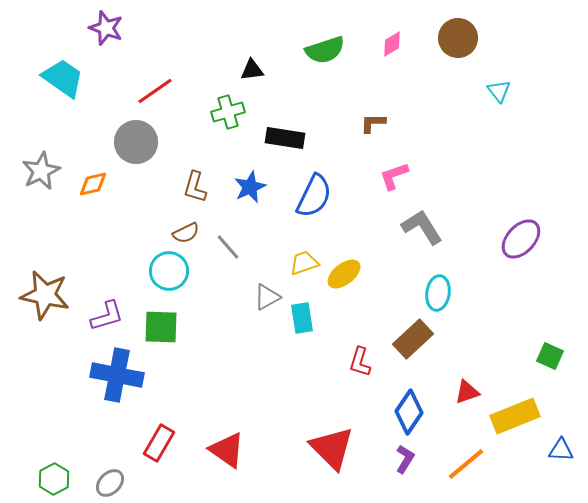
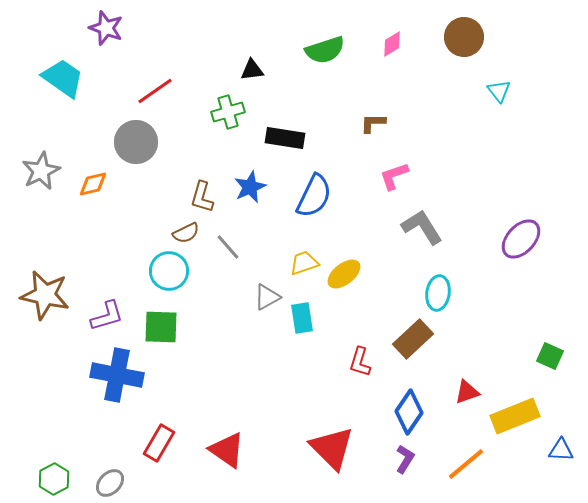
brown circle at (458, 38): moved 6 px right, 1 px up
brown L-shape at (195, 187): moved 7 px right, 10 px down
